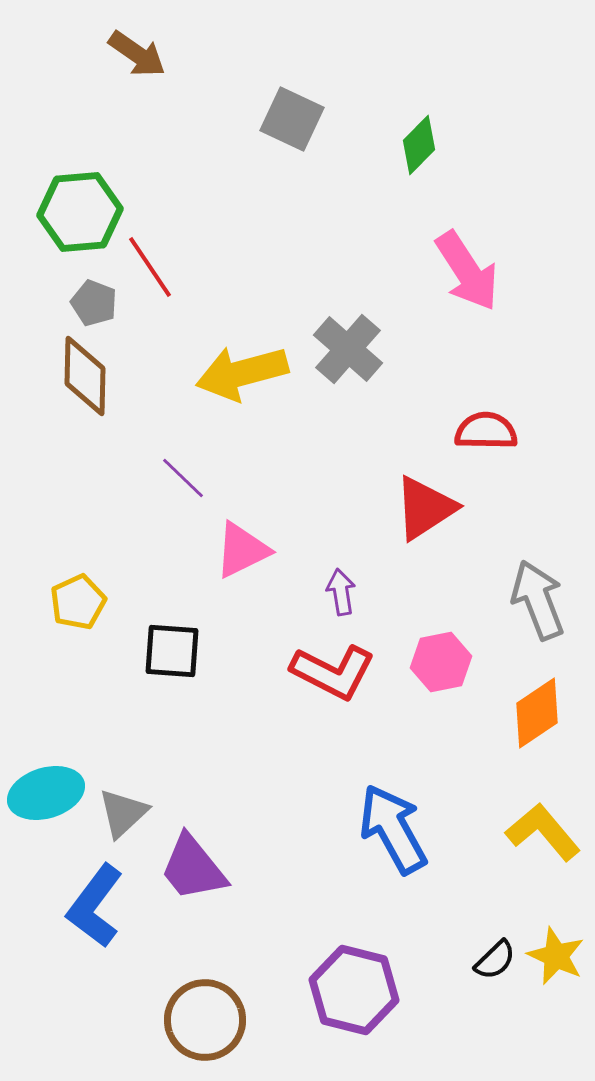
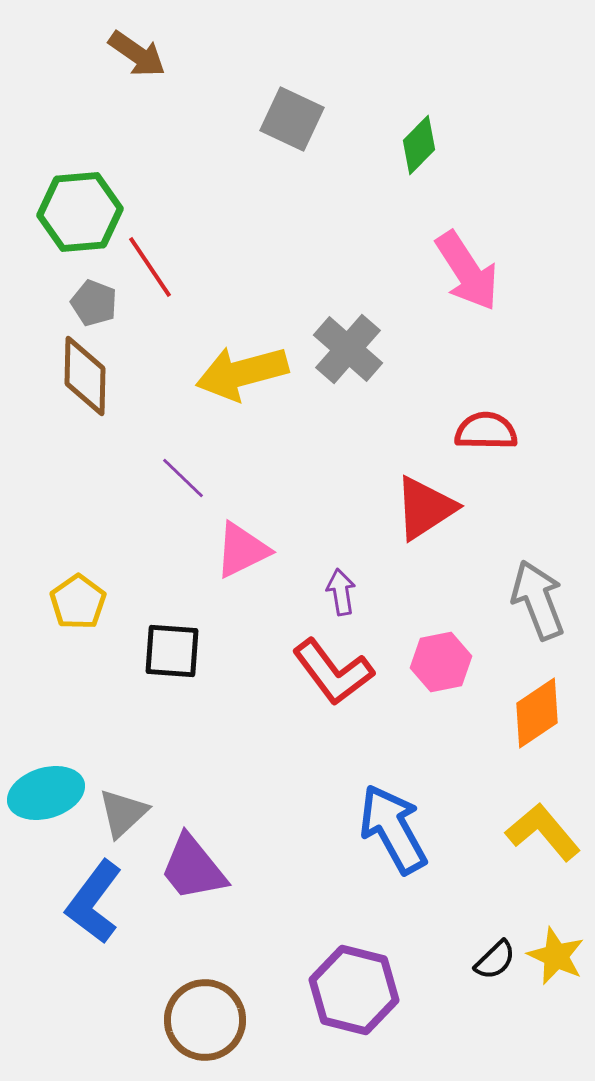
yellow pentagon: rotated 10 degrees counterclockwise
red L-shape: rotated 26 degrees clockwise
blue L-shape: moved 1 px left, 4 px up
